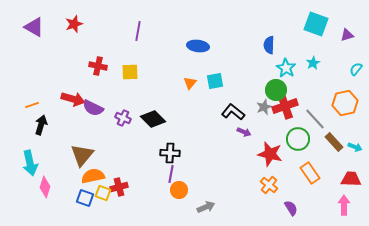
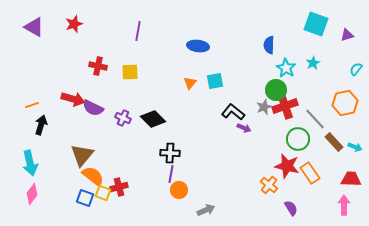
purple arrow at (244, 132): moved 4 px up
red star at (270, 154): moved 17 px right, 12 px down
orange semicircle at (93, 176): rotated 50 degrees clockwise
pink diamond at (45, 187): moved 13 px left, 7 px down; rotated 20 degrees clockwise
gray arrow at (206, 207): moved 3 px down
